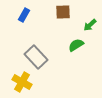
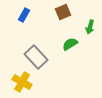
brown square: rotated 21 degrees counterclockwise
green arrow: moved 2 px down; rotated 32 degrees counterclockwise
green semicircle: moved 6 px left, 1 px up
